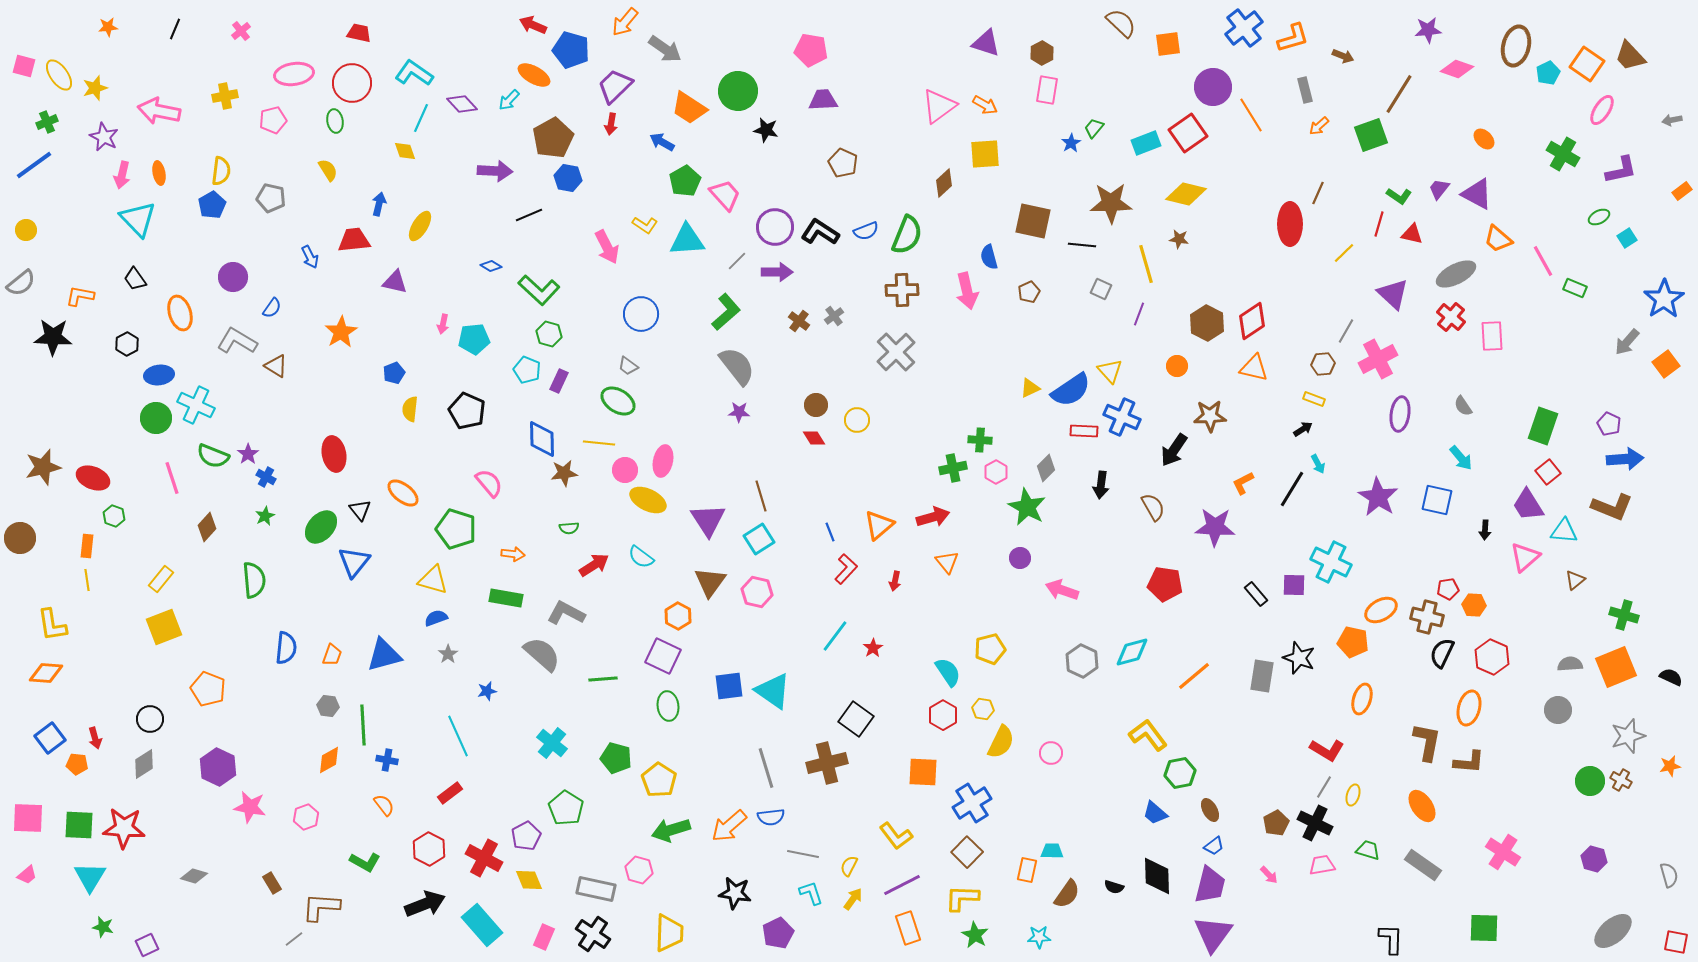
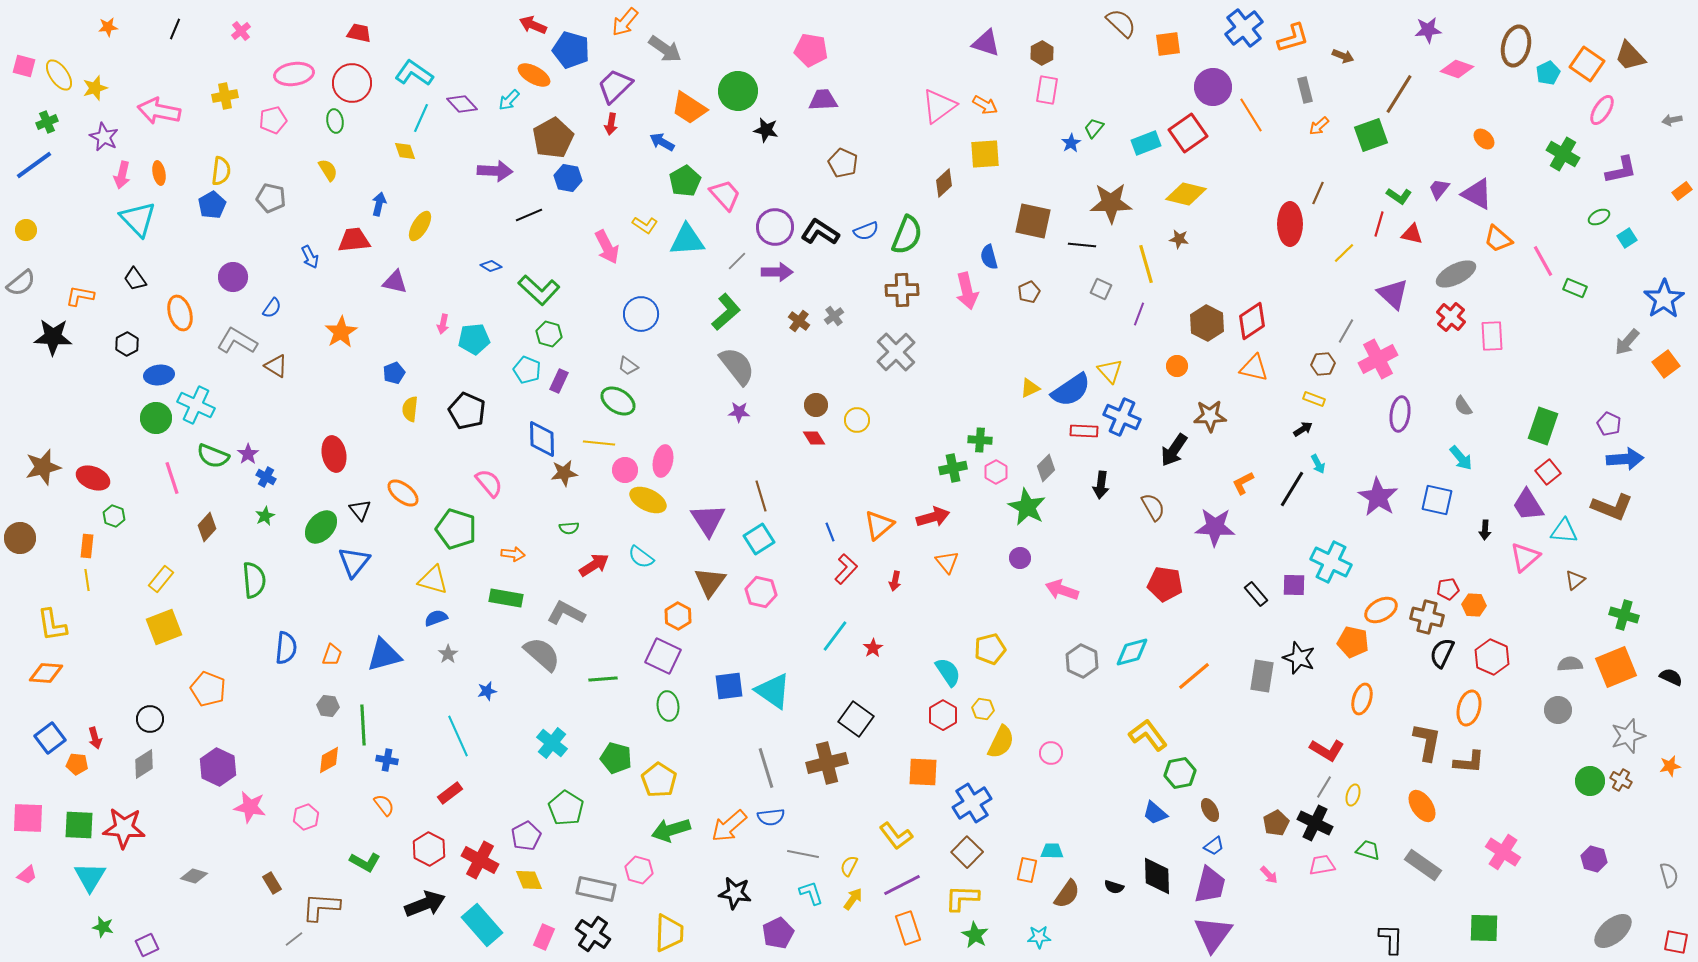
pink hexagon at (757, 592): moved 4 px right
red cross at (484, 858): moved 4 px left, 2 px down
